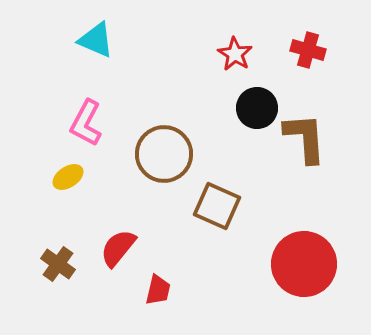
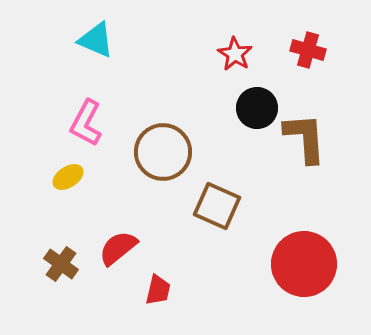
brown circle: moved 1 px left, 2 px up
red semicircle: rotated 12 degrees clockwise
brown cross: moved 3 px right
